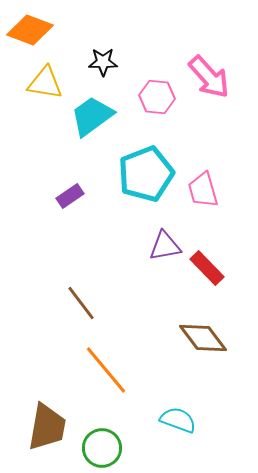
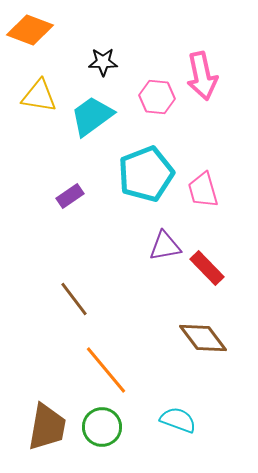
pink arrow: moved 7 px left, 1 px up; rotated 30 degrees clockwise
yellow triangle: moved 6 px left, 13 px down
brown line: moved 7 px left, 4 px up
green circle: moved 21 px up
